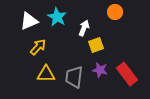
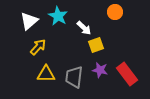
cyan star: moved 1 px right, 1 px up
white triangle: rotated 18 degrees counterclockwise
white arrow: rotated 112 degrees clockwise
